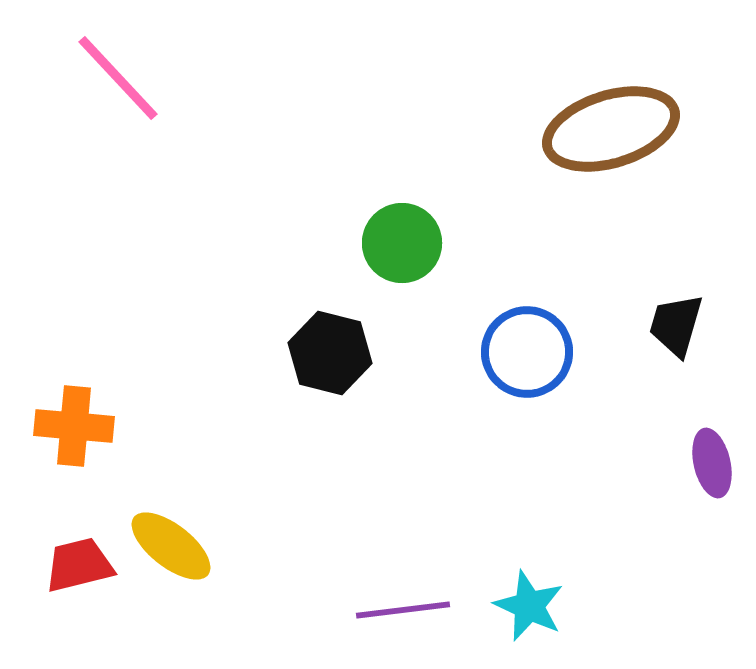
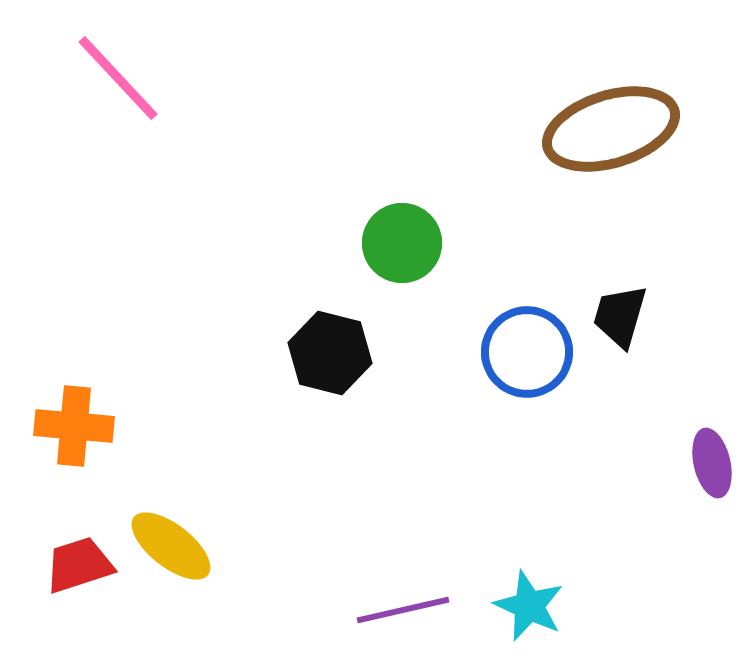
black trapezoid: moved 56 px left, 9 px up
red trapezoid: rotated 4 degrees counterclockwise
purple line: rotated 6 degrees counterclockwise
